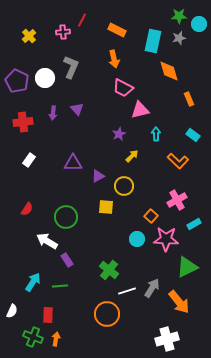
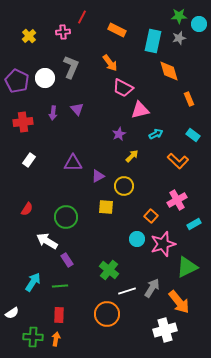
red line at (82, 20): moved 3 px up
orange arrow at (114, 59): moved 4 px left, 4 px down; rotated 24 degrees counterclockwise
cyan arrow at (156, 134): rotated 64 degrees clockwise
pink star at (166, 239): moved 3 px left, 5 px down; rotated 20 degrees counterclockwise
white semicircle at (12, 311): moved 2 px down; rotated 32 degrees clockwise
red rectangle at (48, 315): moved 11 px right
green cross at (33, 337): rotated 18 degrees counterclockwise
white cross at (167, 339): moved 2 px left, 9 px up
